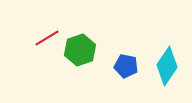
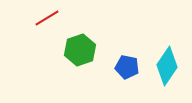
red line: moved 20 px up
blue pentagon: moved 1 px right, 1 px down
